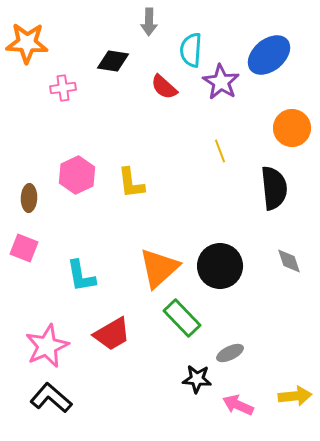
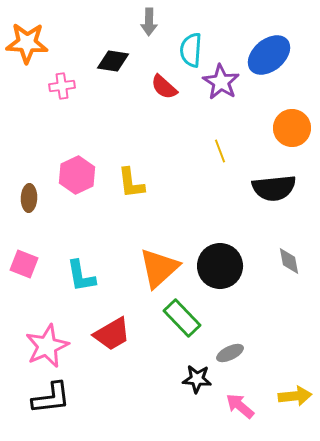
pink cross: moved 1 px left, 2 px up
black semicircle: rotated 90 degrees clockwise
pink square: moved 16 px down
gray diamond: rotated 8 degrees clockwise
black L-shape: rotated 132 degrees clockwise
pink arrow: moved 2 px right, 1 px down; rotated 16 degrees clockwise
